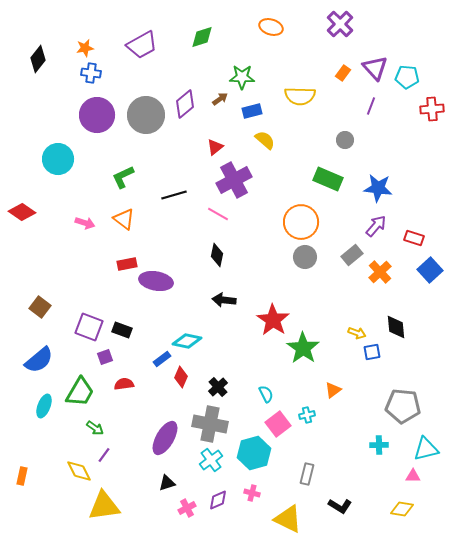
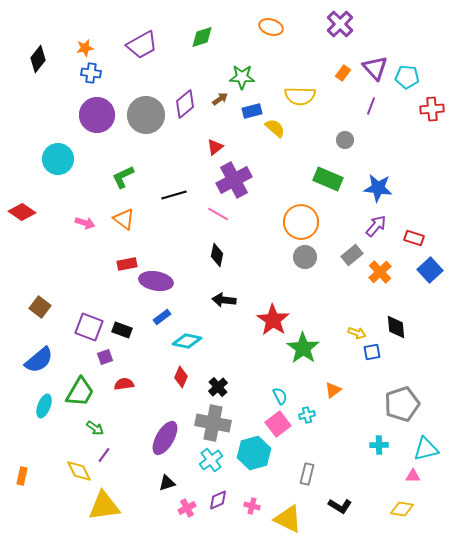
yellow semicircle at (265, 140): moved 10 px right, 12 px up
blue rectangle at (162, 359): moved 42 px up
cyan semicircle at (266, 394): moved 14 px right, 2 px down
gray pentagon at (403, 406): moved 1 px left, 2 px up; rotated 24 degrees counterclockwise
gray cross at (210, 424): moved 3 px right, 1 px up
pink cross at (252, 493): moved 13 px down
